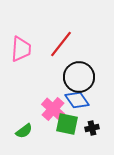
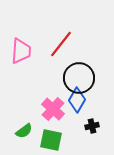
pink trapezoid: moved 2 px down
black circle: moved 1 px down
blue diamond: rotated 65 degrees clockwise
green square: moved 16 px left, 16 px down
black cross: moved 2 px up
